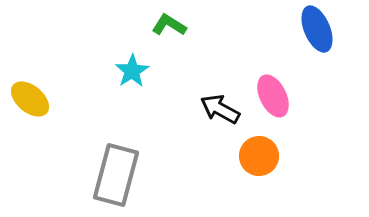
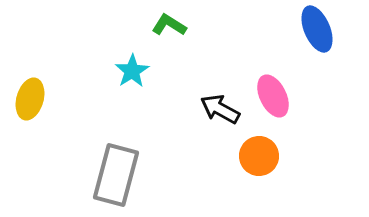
yellow ellipse: rotated 66 degrees clockwise
